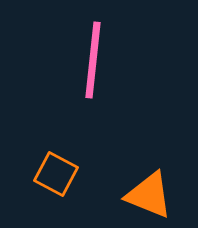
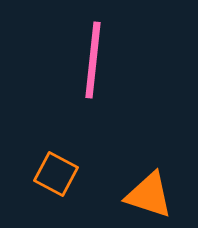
orange triangle: rotated 4 degrees counterclockwise
